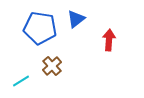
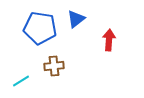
brown cross: moved 2 px right; rotated 36 degrees clockwise
